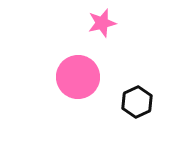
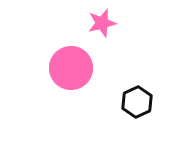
pink circle: moved 7 px left, 9 px up
